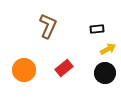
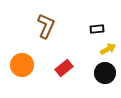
brown L-shape: moved 2 px left
orange circle: moved 2 px left, 5 px up
